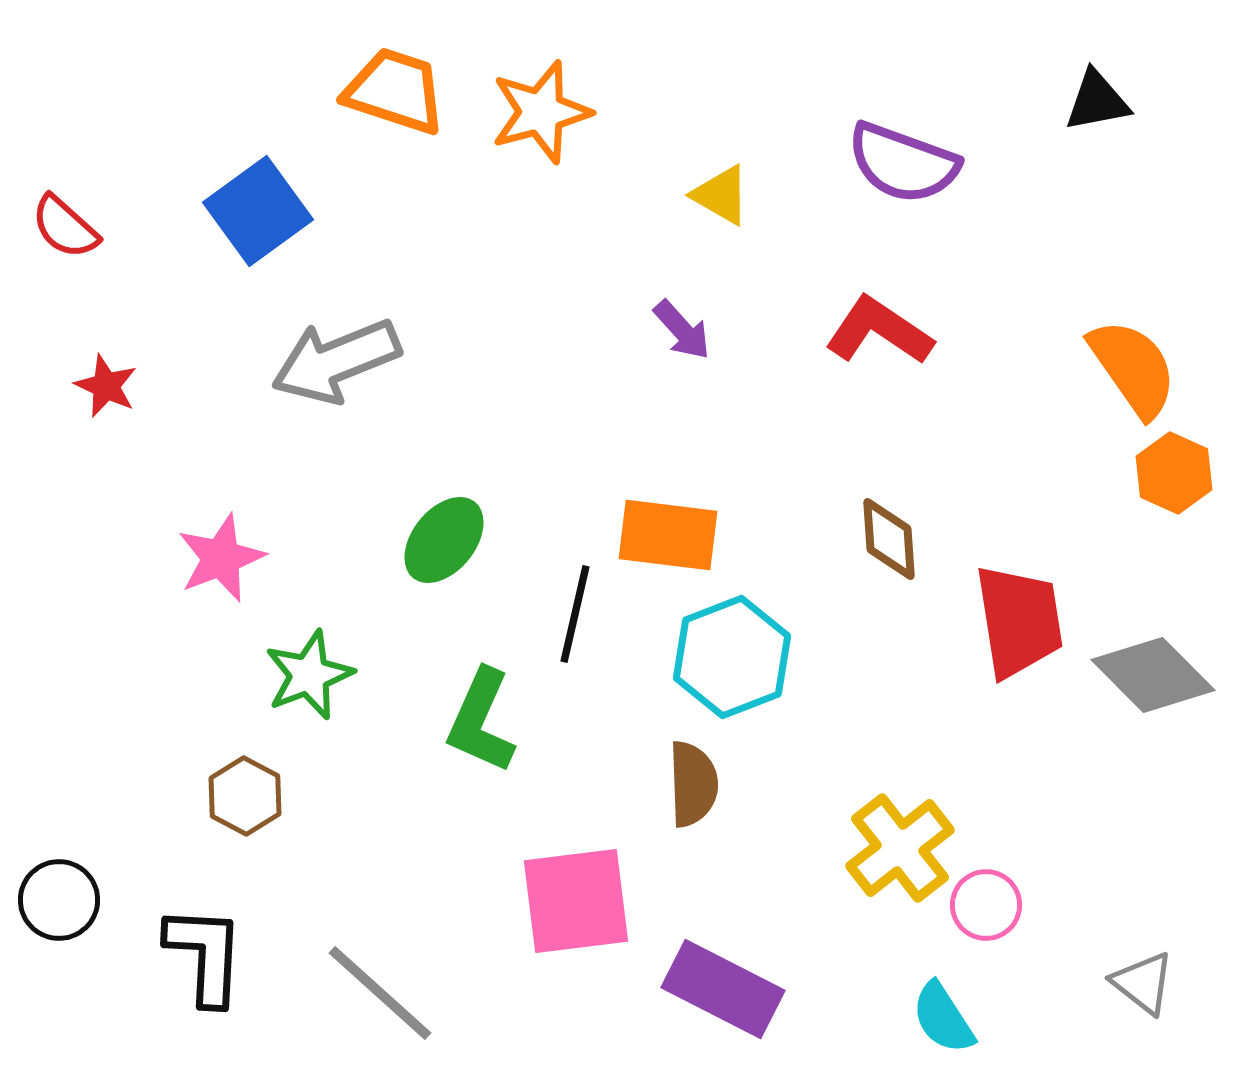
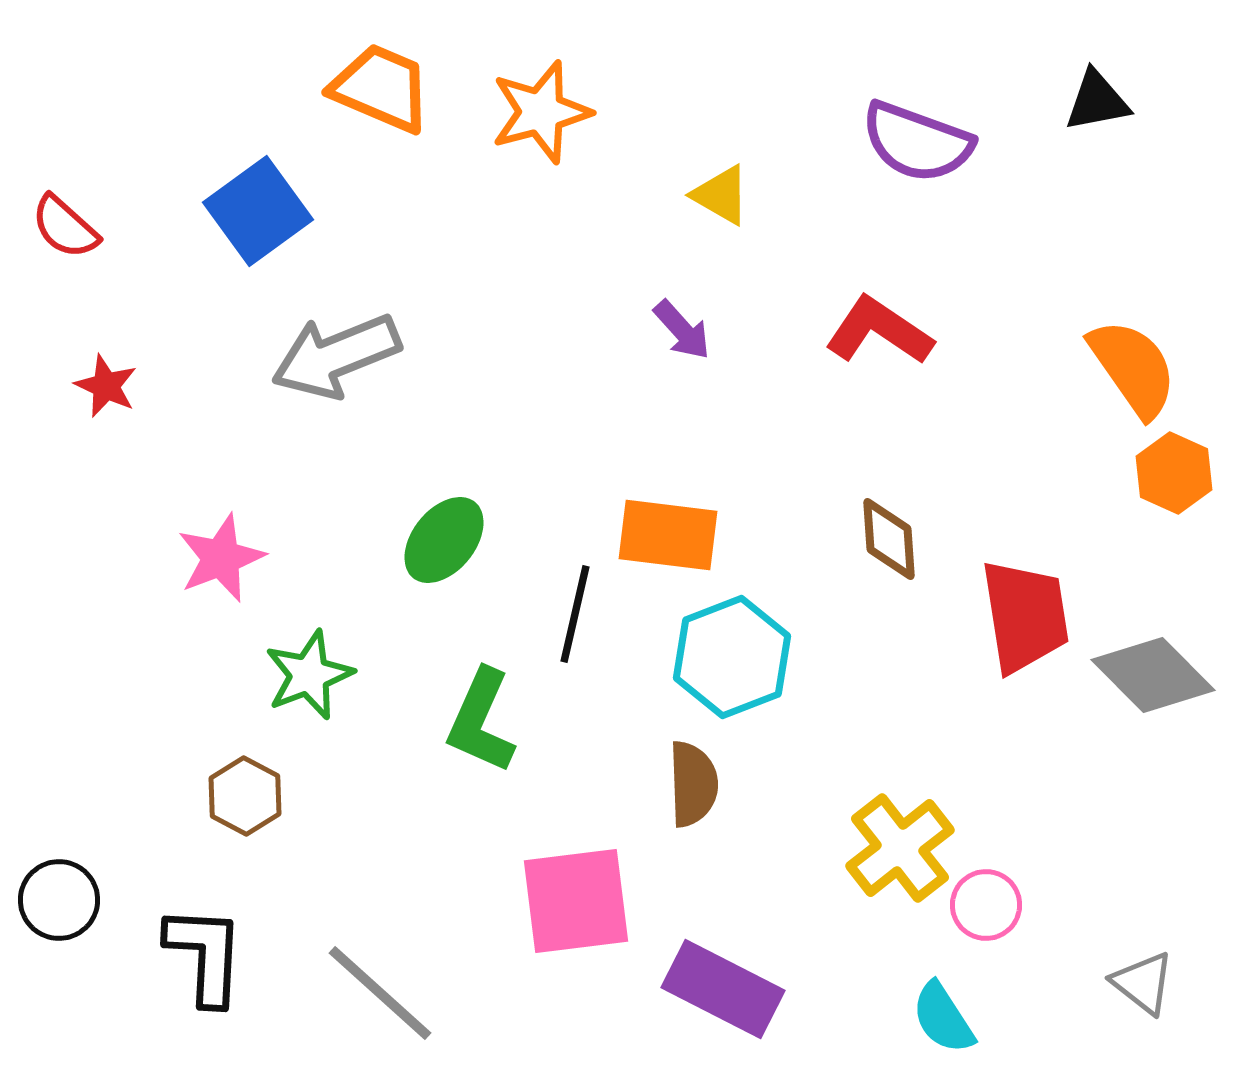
orange trapezoid: moved 14 px left, 3 px up; rotated 5 degrees clockwise
purple semicircle: moved 14 px right, 21 px up
gray arrow: moved 5 px up
red trapezoid: moved 6 px right, 5 px up
